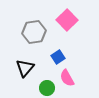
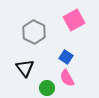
pink square: moved 7 px right; rotated 15 degrees clockwise
gray hexagon: rotated 25 degrees counterclockwise
blue square: moved 8 px right; rotated 24 degrees counterclockwise
black triangle: rotated 18 degrees counterclockwise
